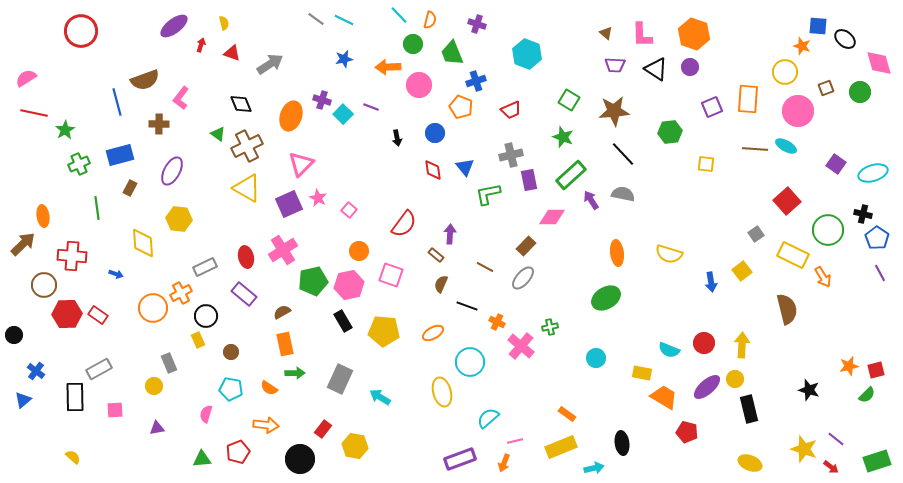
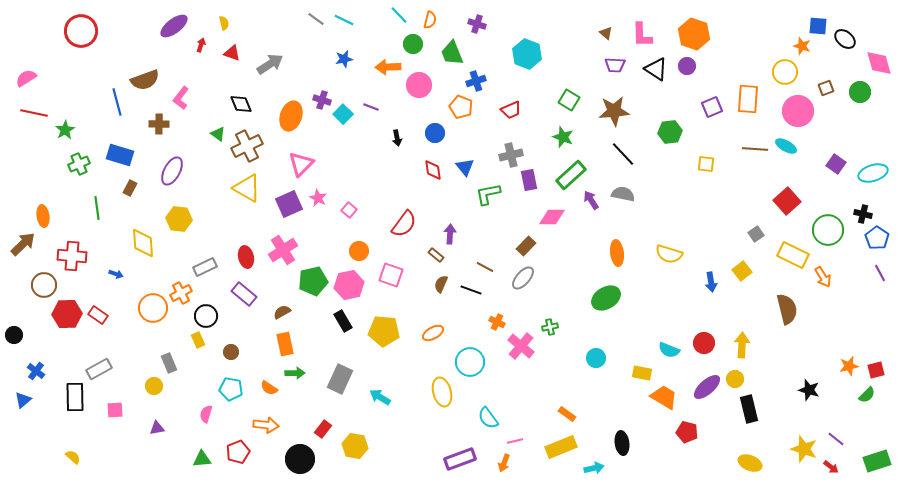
purple circle at (690, 67): moved 3 px left, 1 px up
blue rectangle at (120, 155): rotated 32 degrees clockwise
black line at (467, 306): moved 4 px right, 16 px up
cyan semicircle at (488, 418): rotated 85 degrees counterclockwise
